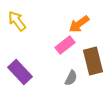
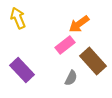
yellow arrow: moved 1 px right, 3 px up; rotated 15 degrees clockwise
brown rectangle: rotated 28 degrees counterclockwise
purple rectangle: moved 2 px right, 2 px up
